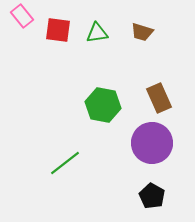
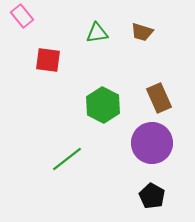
red square: moved 10 px left, 30 px down
green hexagon: rotated 16 degrees clockwise
green line: moved 2 px right, 4 px up
